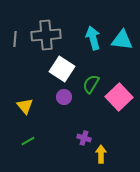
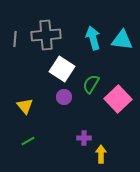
pink square: moved 1 px left, 2 px down
purple cross: rotated 16 degrees counterclockwise
